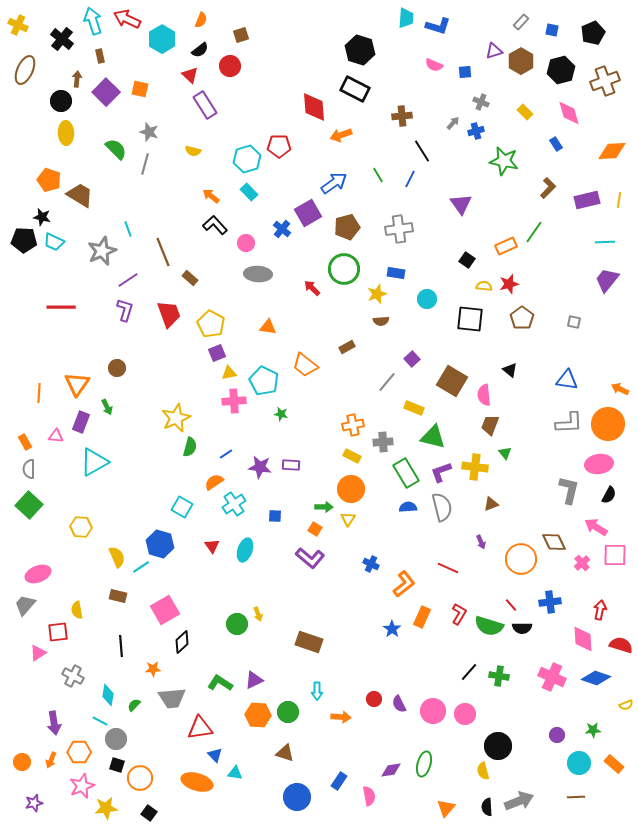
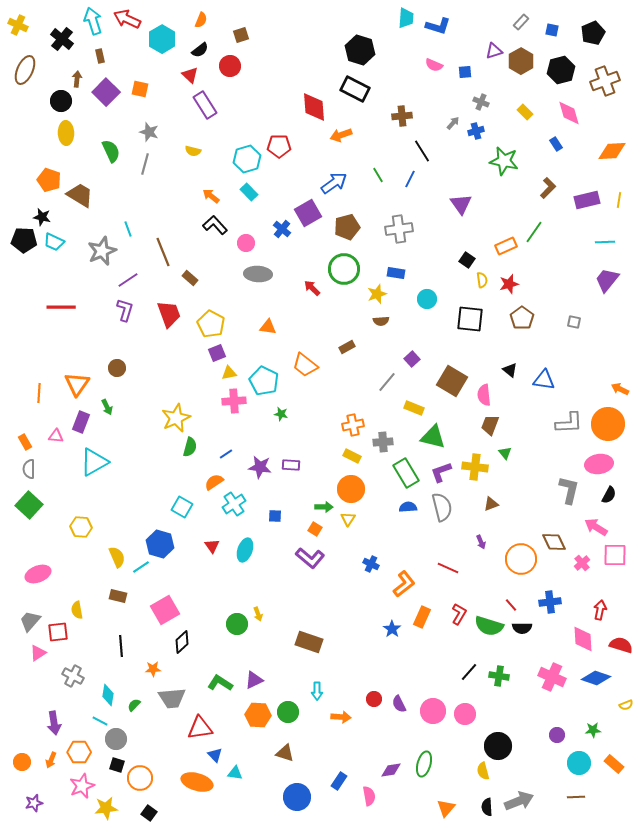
green semicircle at (116, 149): moved 5 px left, 2 px down; rotated 20 degrees clockwise
yellow semicircle at (484, 286): moved 2 px left, 6 px up; rotated 77 degrees clockwise
blue triangle at (567, 380): moved 23 px left
gray trapezoid at (25, 605): moved 5 px right, 16 px down
